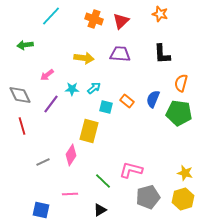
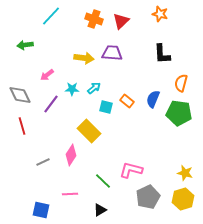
purple trapezoid: moved 8 px left, 1 px up
yellow rectangle: rotated 60 degrees counterclockwise
gray pentagon: rotated 10 degrees counterclockwise
